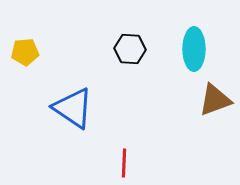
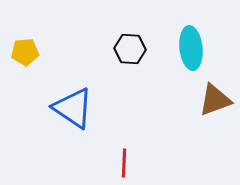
cyan ellipse: moved 3 px left, 1 px up; rotated 6 degrees counterclockwise
